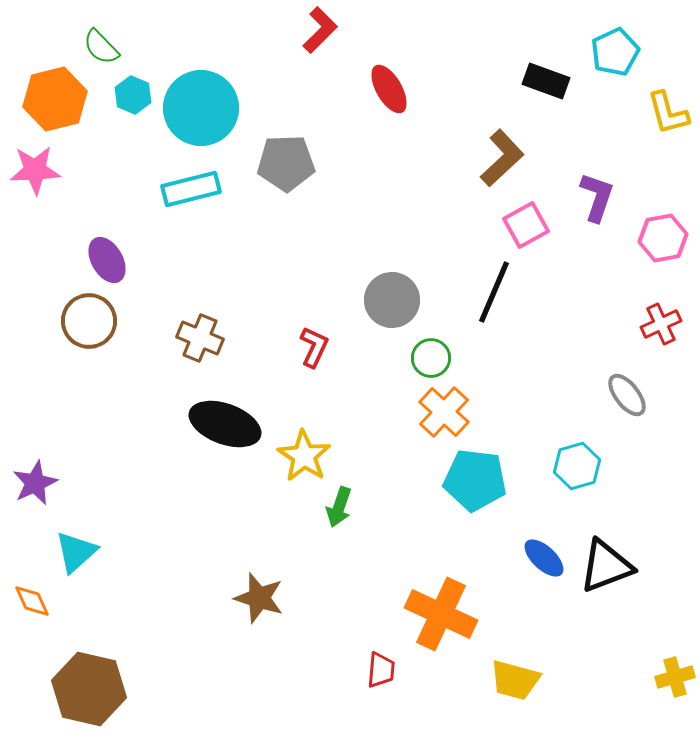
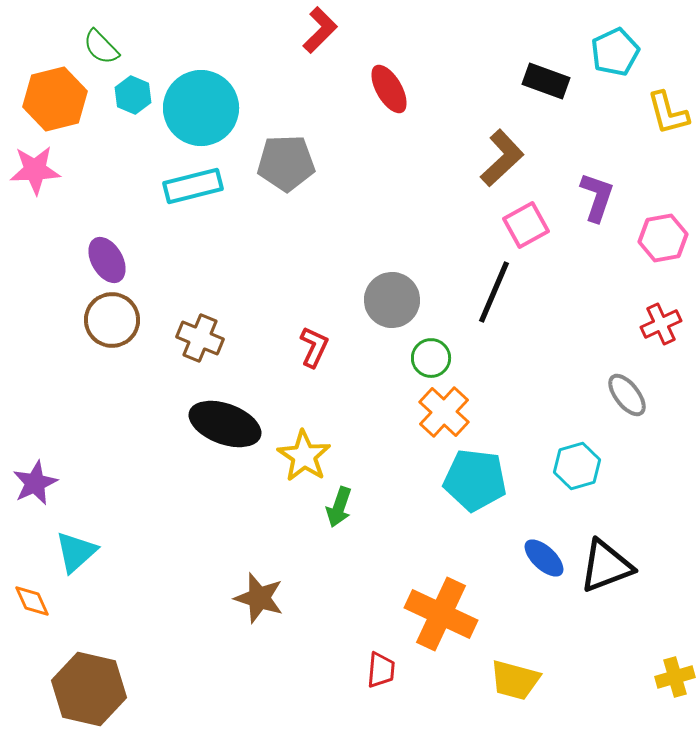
cyan rectangle at (191, 189): moved 2 px right, 3 px up
brown circle at (89, 321): moved 23 px right, 1 px up
